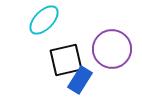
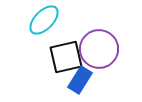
purple circle: moved 13 px left
black square: moved 3 px up
